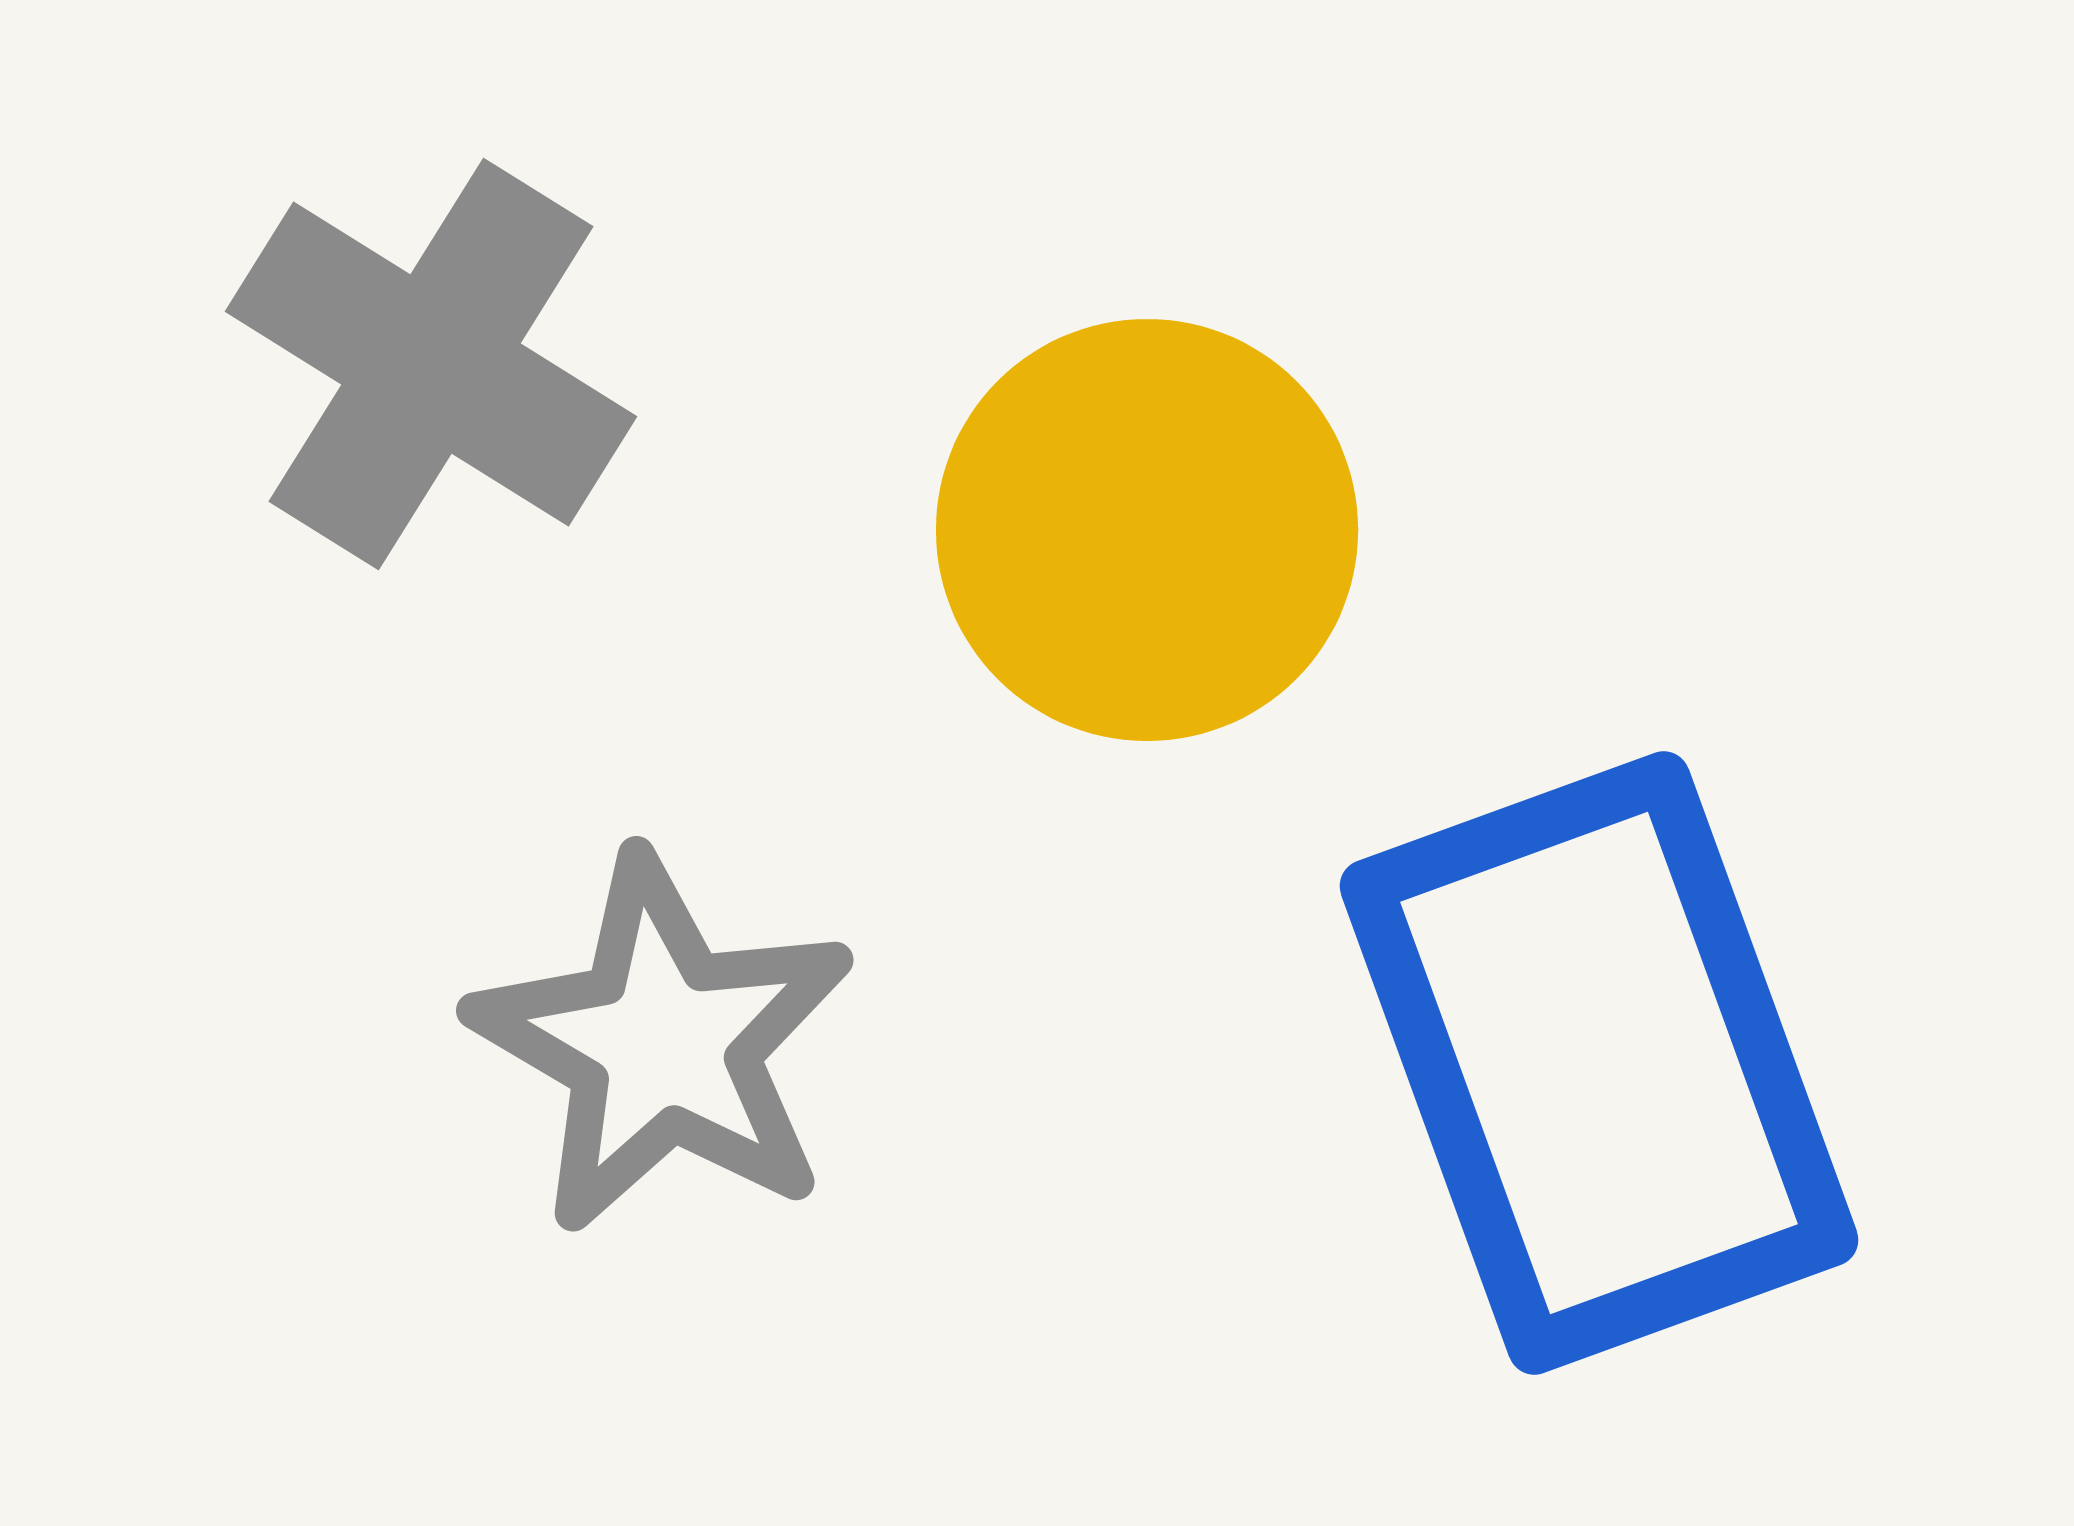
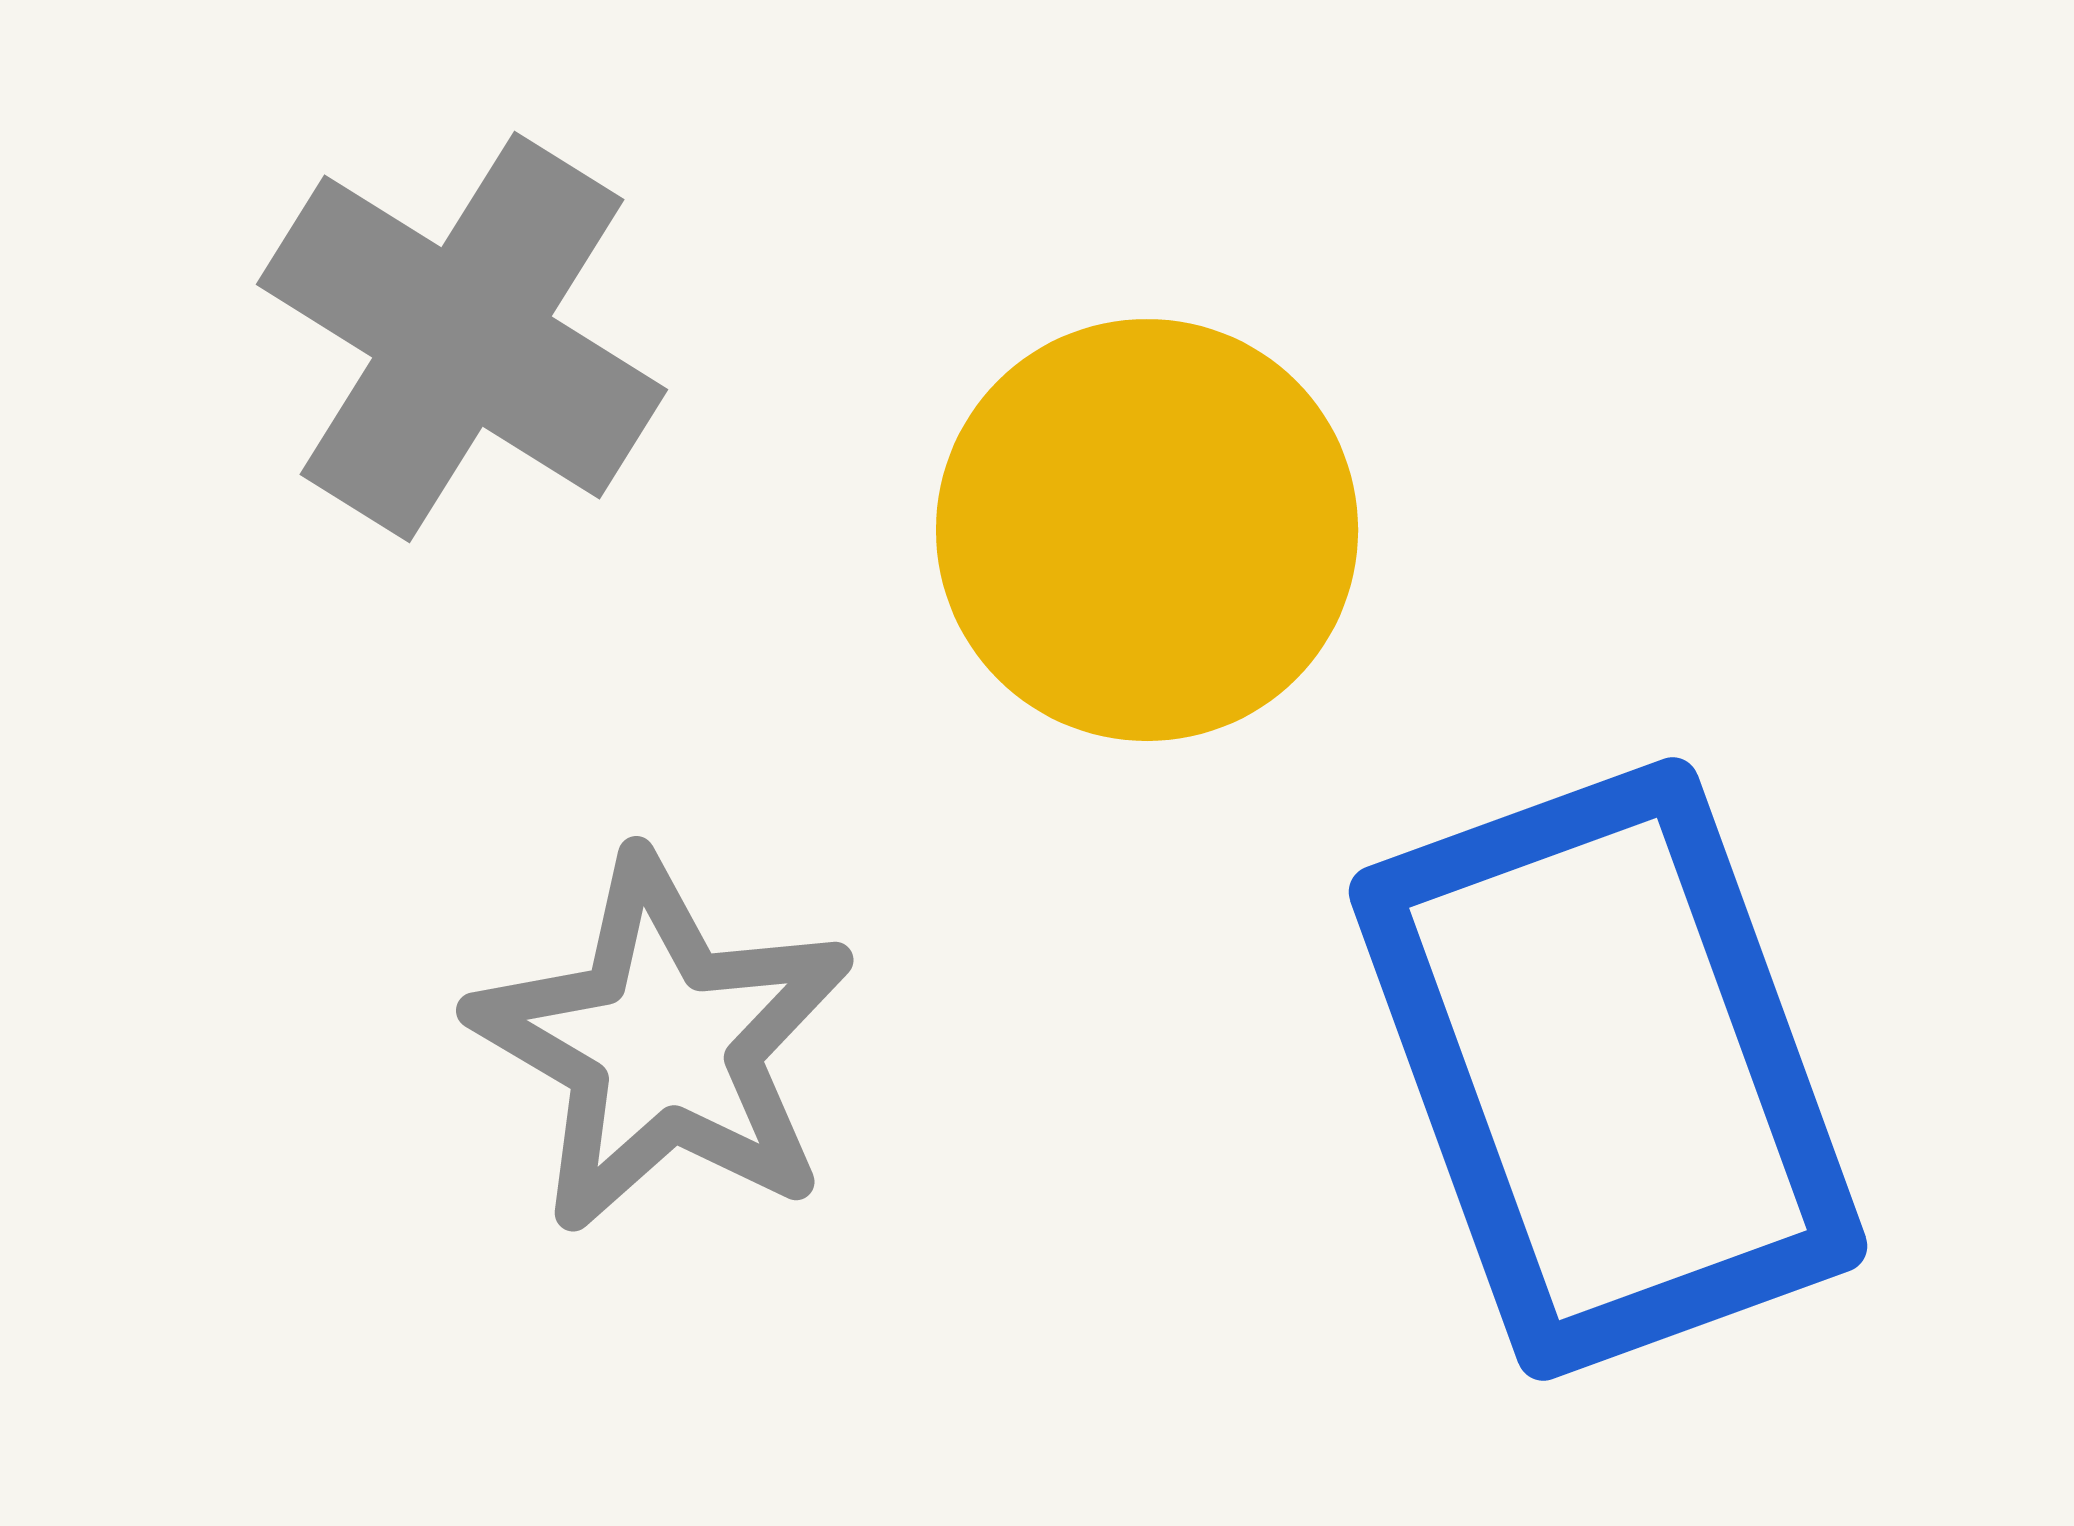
gray cross: moved 31 px right, 27 px up
blue rectangle: moved 9 px right, 6 px down
